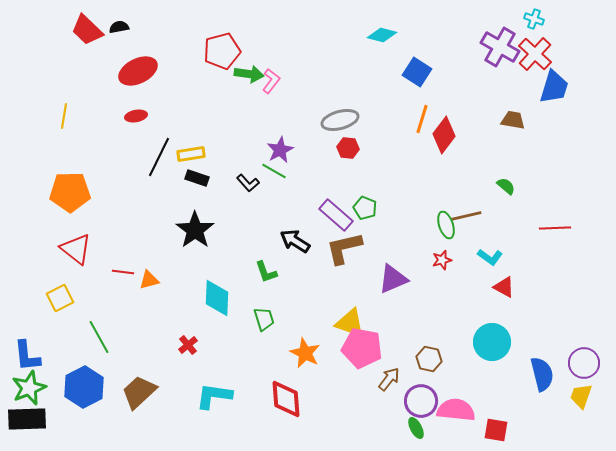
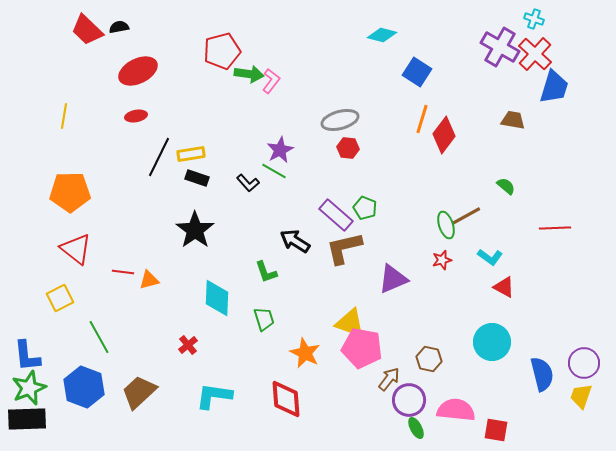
brown line at (466, 216): rotated 16 degrees counterclockwise
blue hexagon at (84, 387): rotated 12 degrees counterclockwise
purple circle at (421, 401): moved 12 px left, 1 px up
